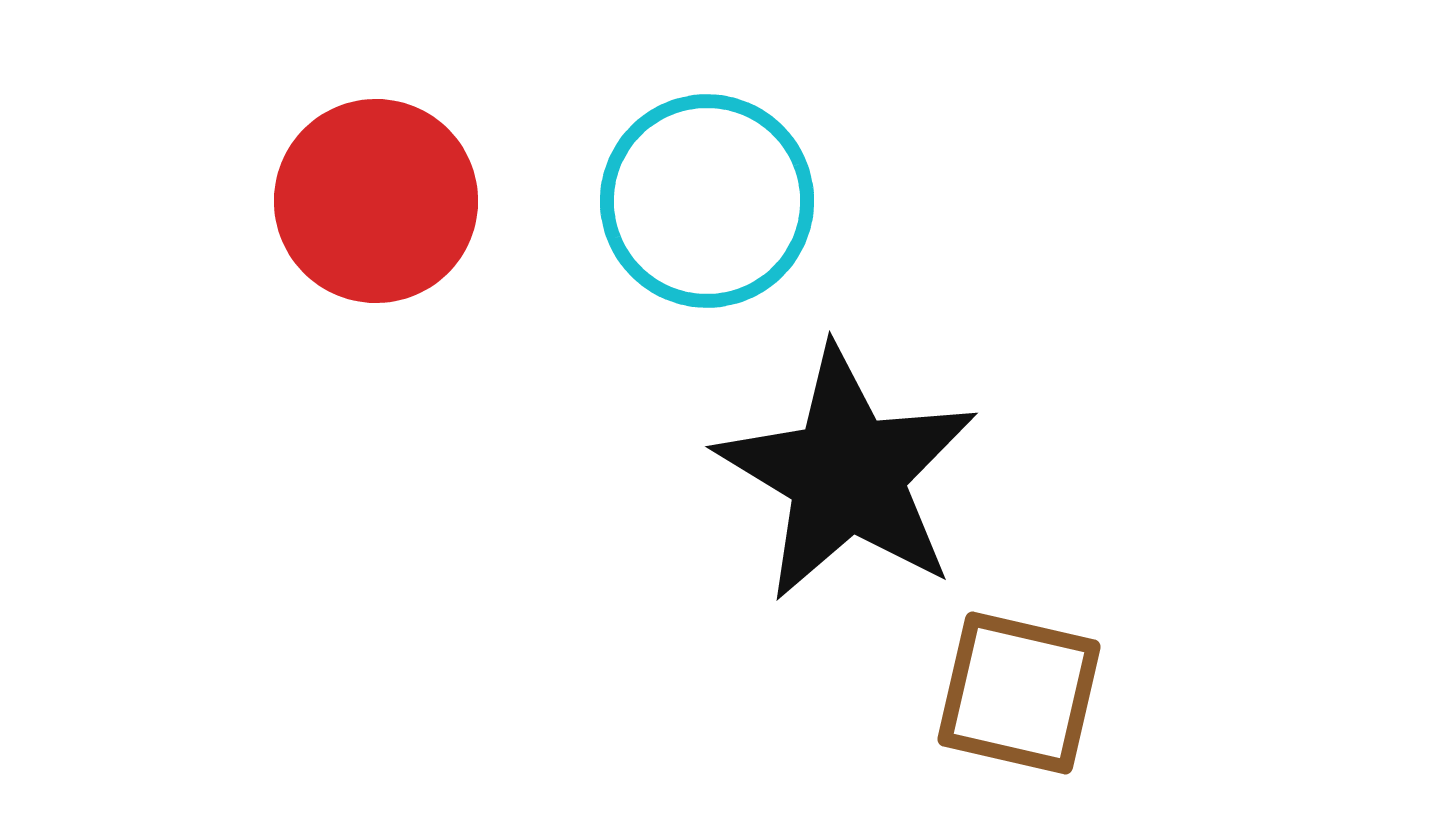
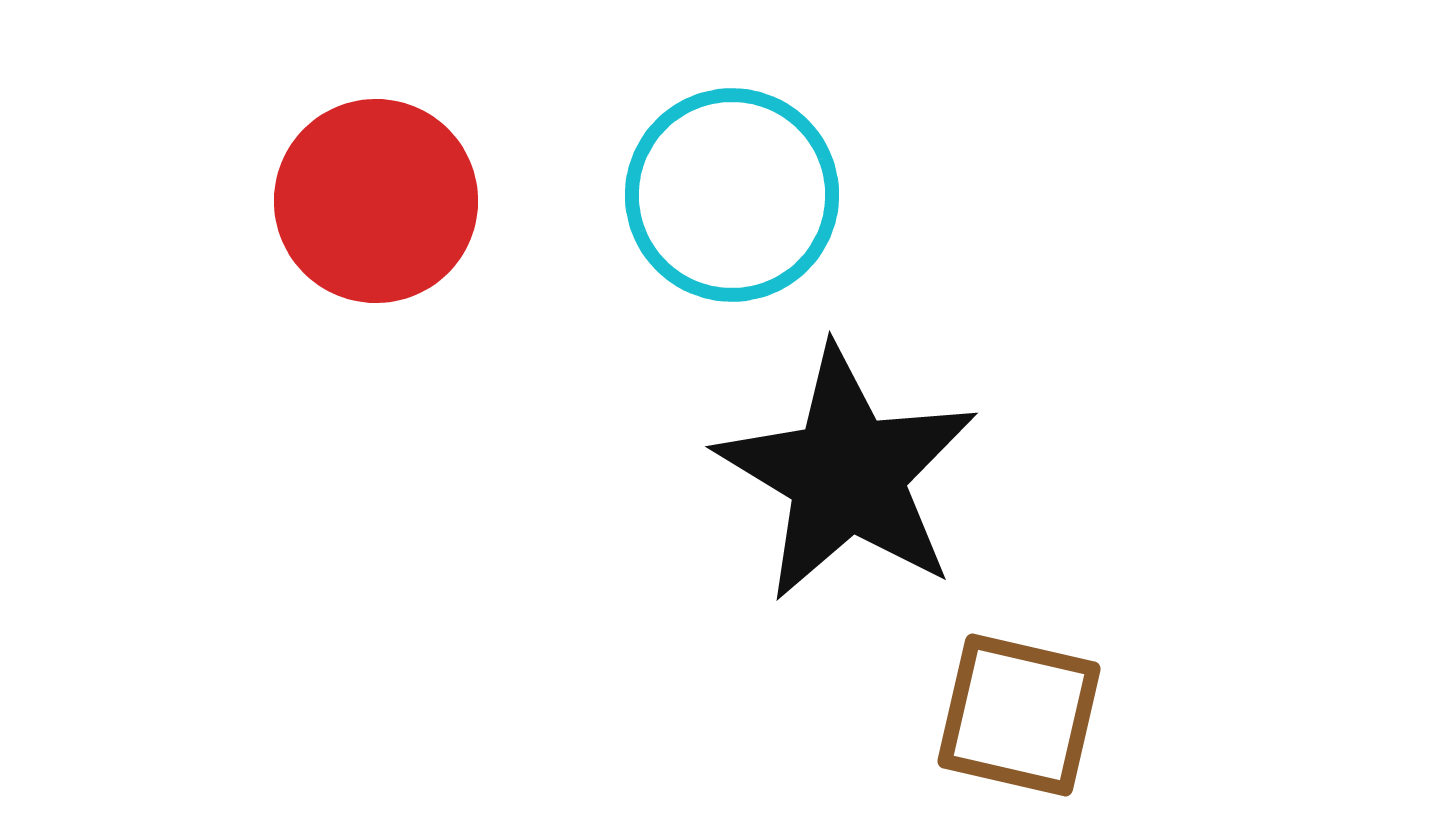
cyan circle: moved 25 px right, 6 px up
brown square: moved 22 px down
